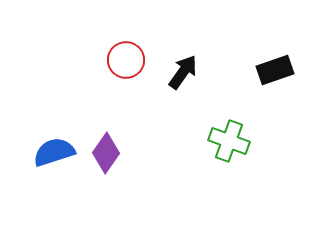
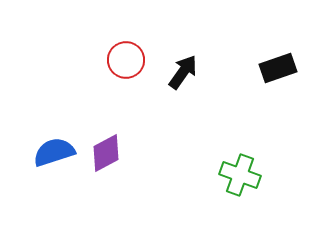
black rectangle: moved 3 px right, 2 px up
green cross: moved 11 px right, 34 px down
purple diamond: rotated 27 degrees clockwise
